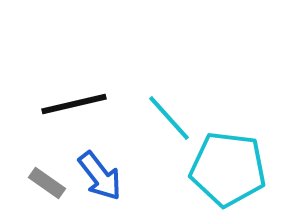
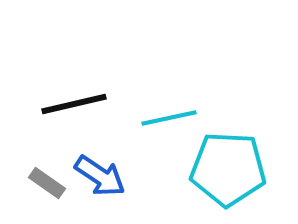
cyan line: rotated 60 degrees counterclockwise
cyan pentagon: rotated 4 degrees counterclockwise
blue arrow: rotated 18 degrees counterclockwise
